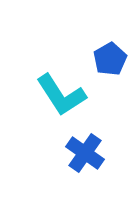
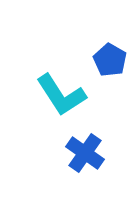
blue pentagon: moved 1 px down; rotated 12 degrees counterclockwise
